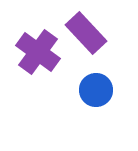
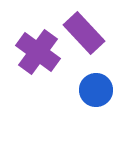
purple rectangle: moved 2 px left
